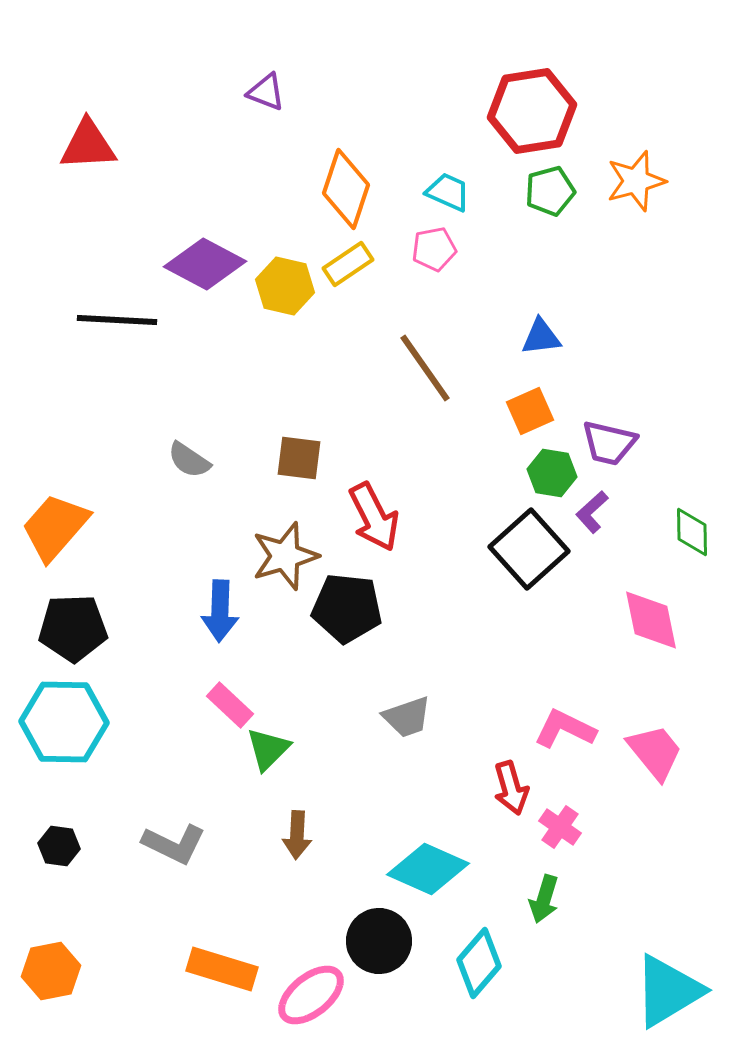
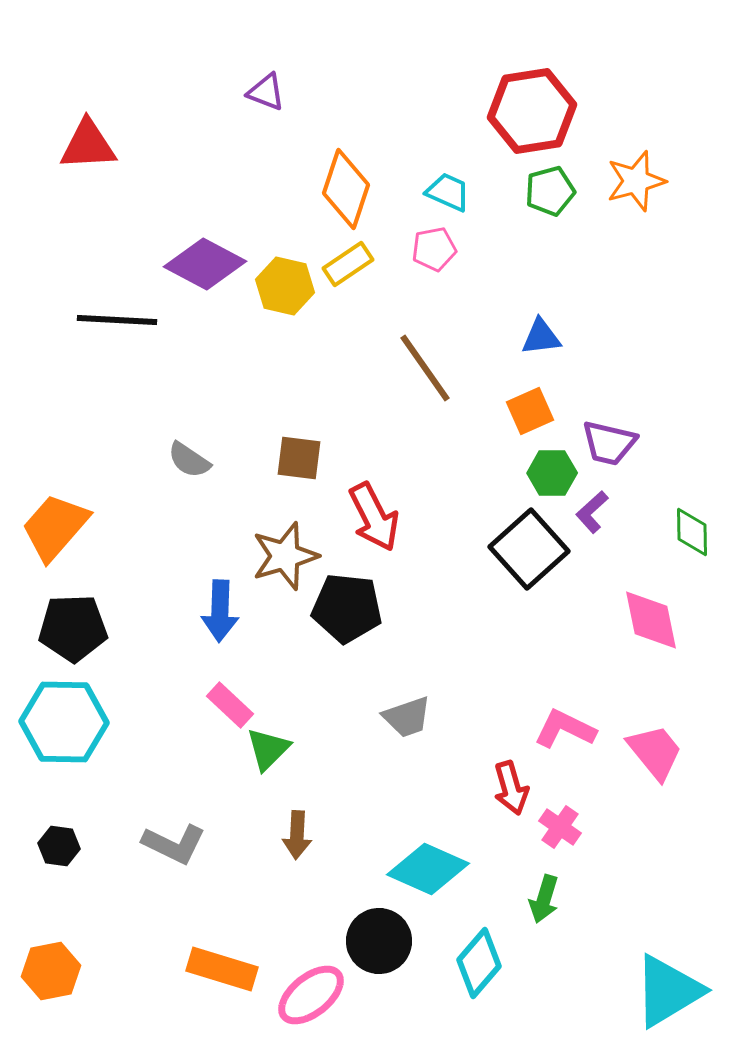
green hexagon at (552, 473): rotated 9 degrees counterclockwise
